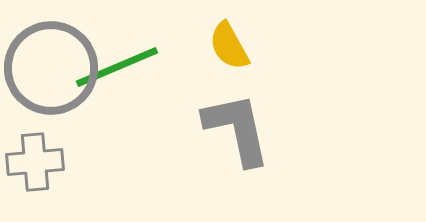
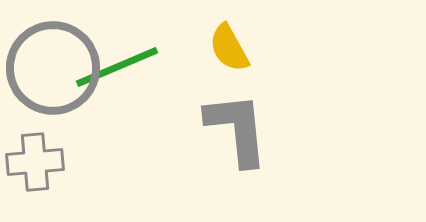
yellow semicircle: moved 2 px down
gray circle: moved 2 px right
gray L-shape: rotated 6 degrees clockwise
